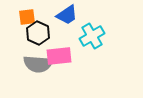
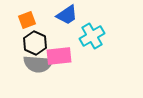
orange square: moved 3 px down; rotated 12 degrees counterclockwise
black hexagon: moved 3 px left, 10 px down
